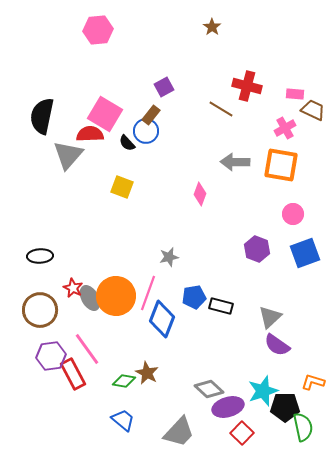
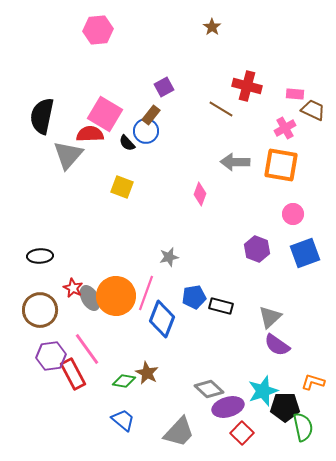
pink line at (148, 293): moved 2 px left
